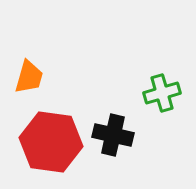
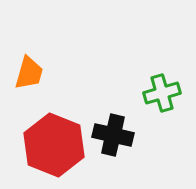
orange trapezoid: moved 4 px up
red hexagon: moved 3 px right, 3 px down; rotated 14 degrees clockwise
